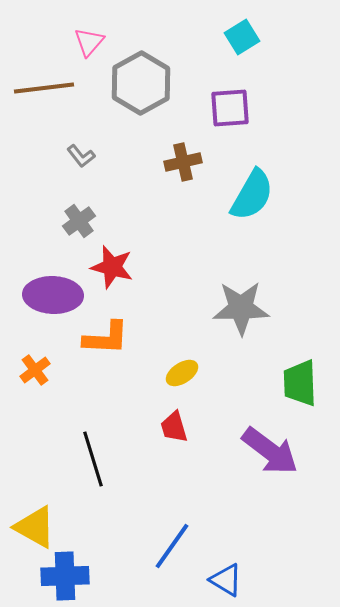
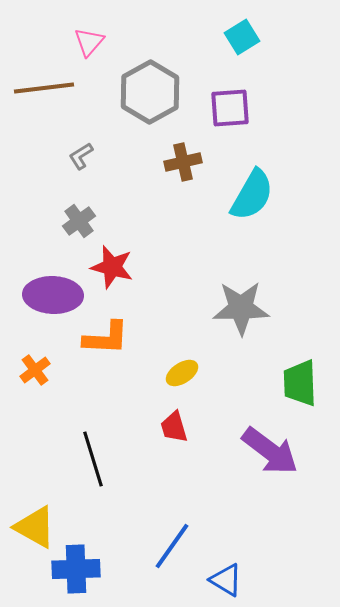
gray hexagon: moved 9 px right, 9 px down
gray L-shape: rotated 96 degrees clockwise
blue cross: moved 11 px right, 7 px up
